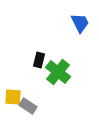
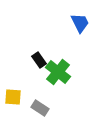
black rectangle: rotated 49 degrees counterclockwise
gray rectangle: moved 12 px right, 2 px down
